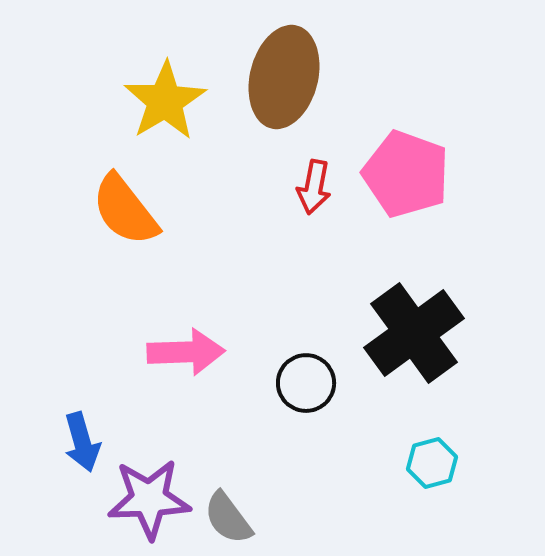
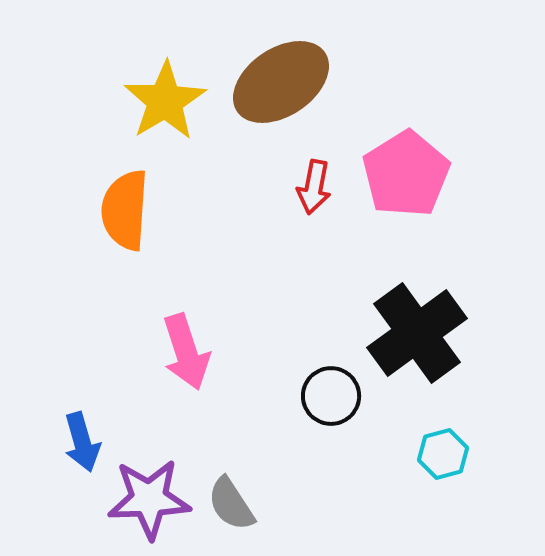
brown ellipse: moved 3 px left, 5 px down; rotated 42 degrees clockwise
pink pentagon: rotated 20 degrees clockwise
orange semicircle: rotated 42 degrees clockwise
black cross: moved 3 px right
pink arrow: rotated 74 degrees clockwise
black circle: moved 25 px right, 13 px down
cyan hexagon: moved 11 px right, 9 px up
gray semicircle: moved 3 px right, 14 px up; rotated 4 degrees clockwise
